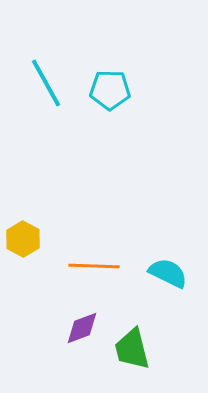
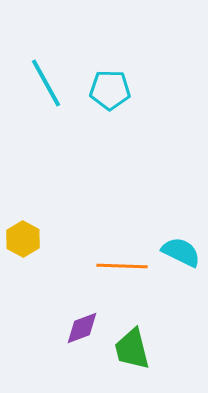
orange line: moved 28 px right
cyan semicircle: moved 13 px right, 21 px up
